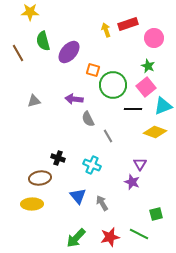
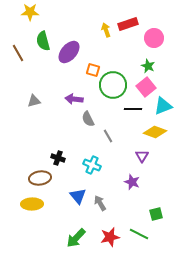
purple triangle: moved 2 px right, 8 px up
gray arrow: moved 2 px left
